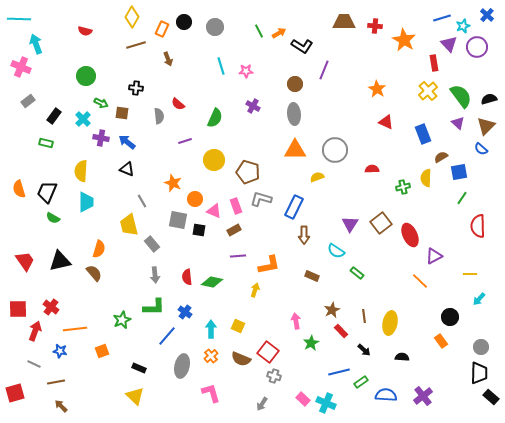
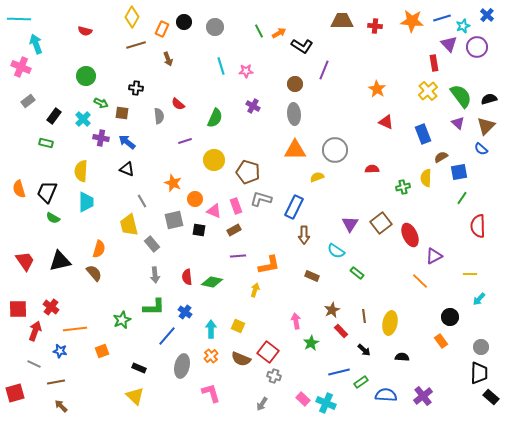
brown trapezoid at (344, 22): moved 2 px left, 1 px up
orange star at (404, 40): moved 8 px right, 19 px up; rotated 25 degrees counterclockwise
gray square at (178, 220): moved 4 px left; rotated 24 degrees counterclockwise
